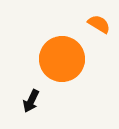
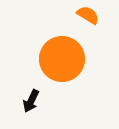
orange semicircle: moved 11 px left, 9 px up
